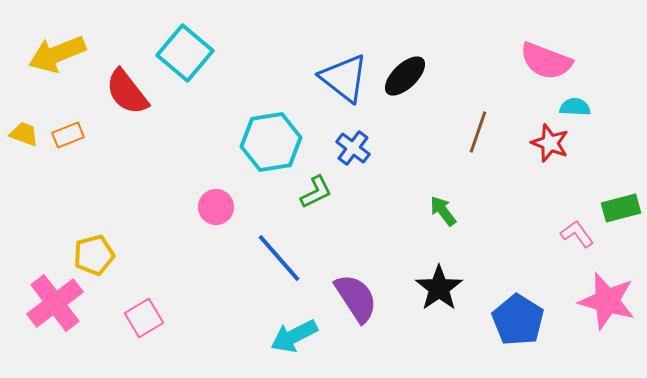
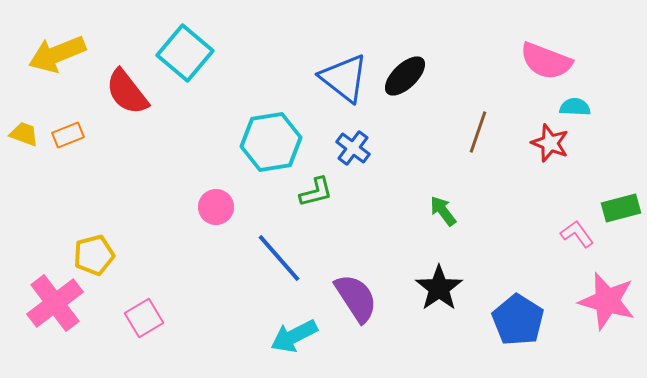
green L-shape: rotated 12 degrees clockwise
